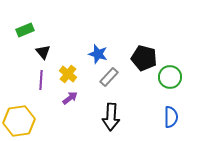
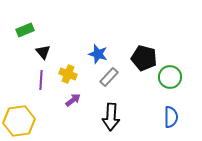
yellow cross: rotated 18 degrees counterclockwise
purple arrow: moved 3 px right, 2 px down
